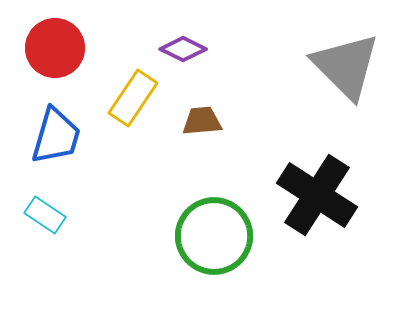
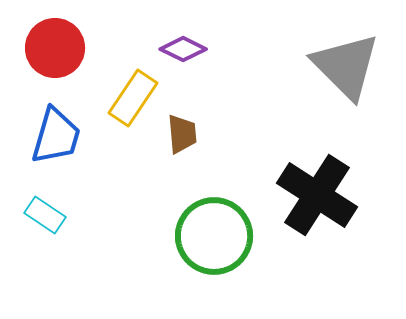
brown trapezoid: moved 20 px left, 13 px down; rotated 90 degrees clockwise
